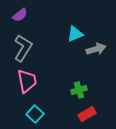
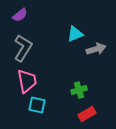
cyan square: moved 2 px right, 9 px up; rotated 30 degrees counterclockwise
